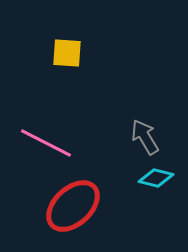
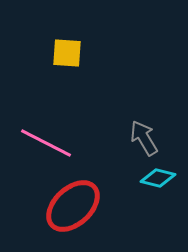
gray arrow: moved 1 px left, 1 px down
cyan diamond: moved 2 px right
